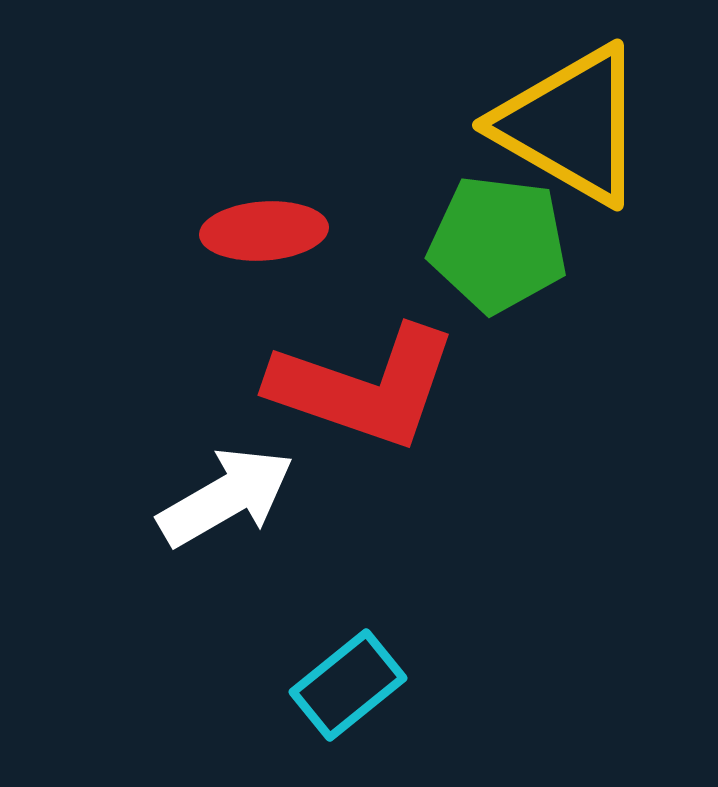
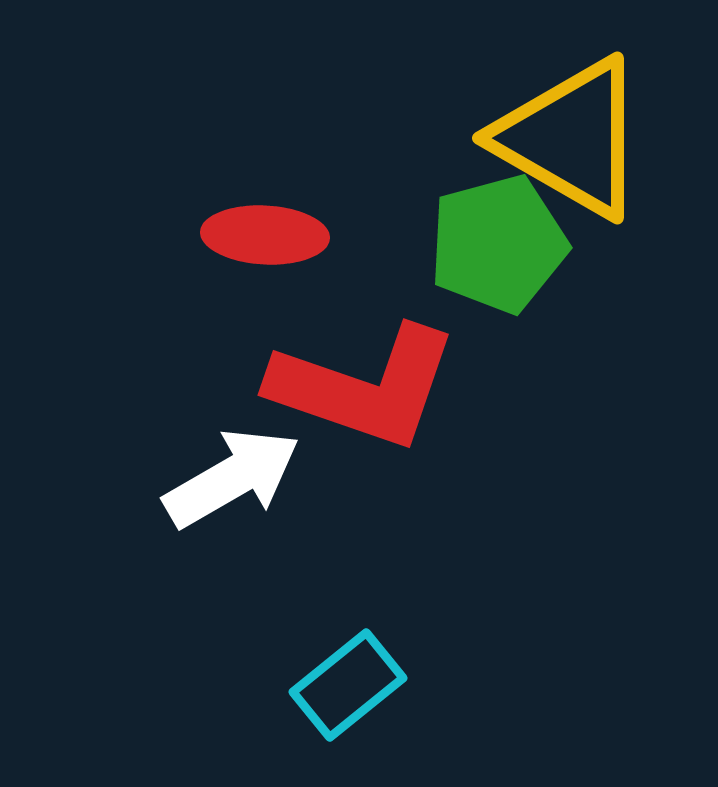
yellow triangle: moved 13 px down
red ellipse: moved 1 px right, 4 px down; rotated 7 degrees clockwise
green pentagon: rotated 22 degrees counterclockwise
white arrow: moved 6 px right, 19 px up
